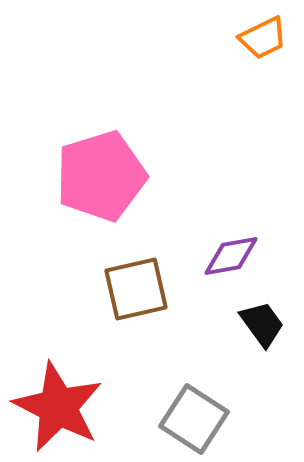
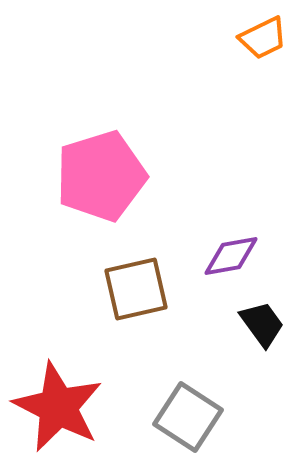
gray square: moved 6 px left, 2 px up
